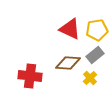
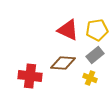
red triangle: moved 2 px left, 1 px down
brown diamond: moved 5 px left
yellow cross: rotated 24 degrees counterclockwise
